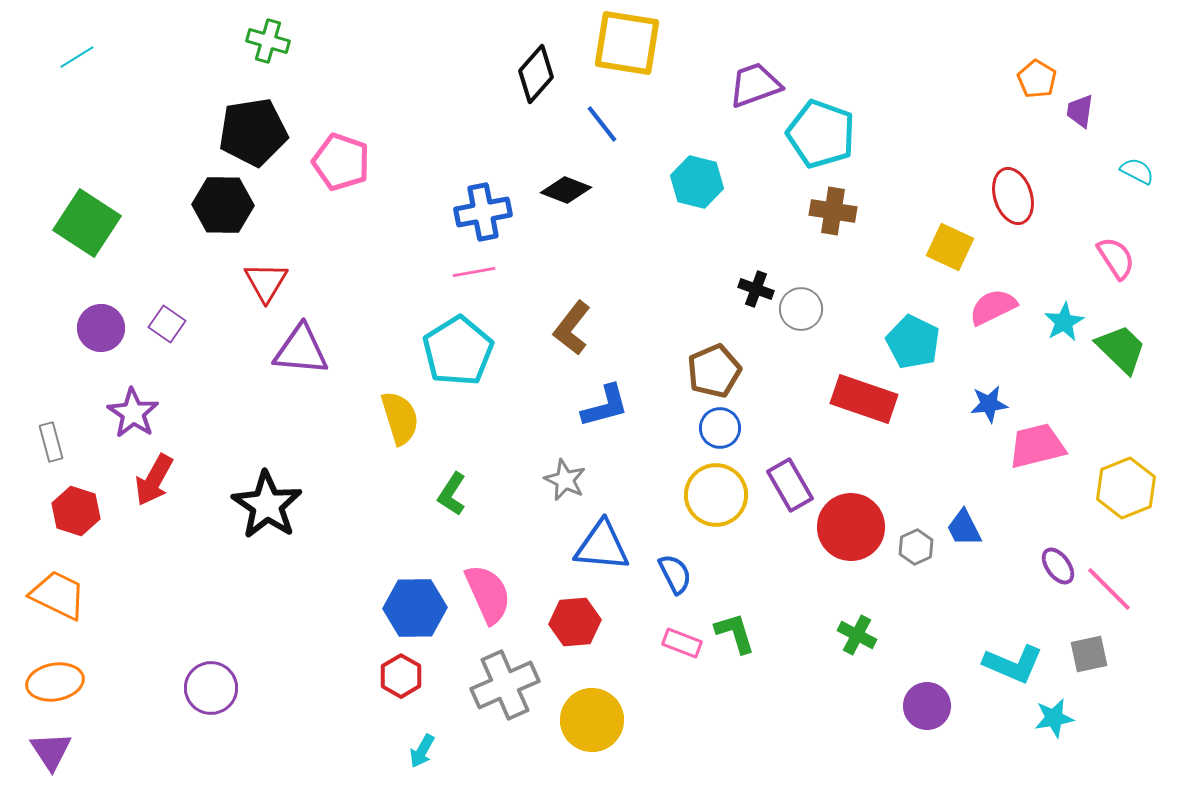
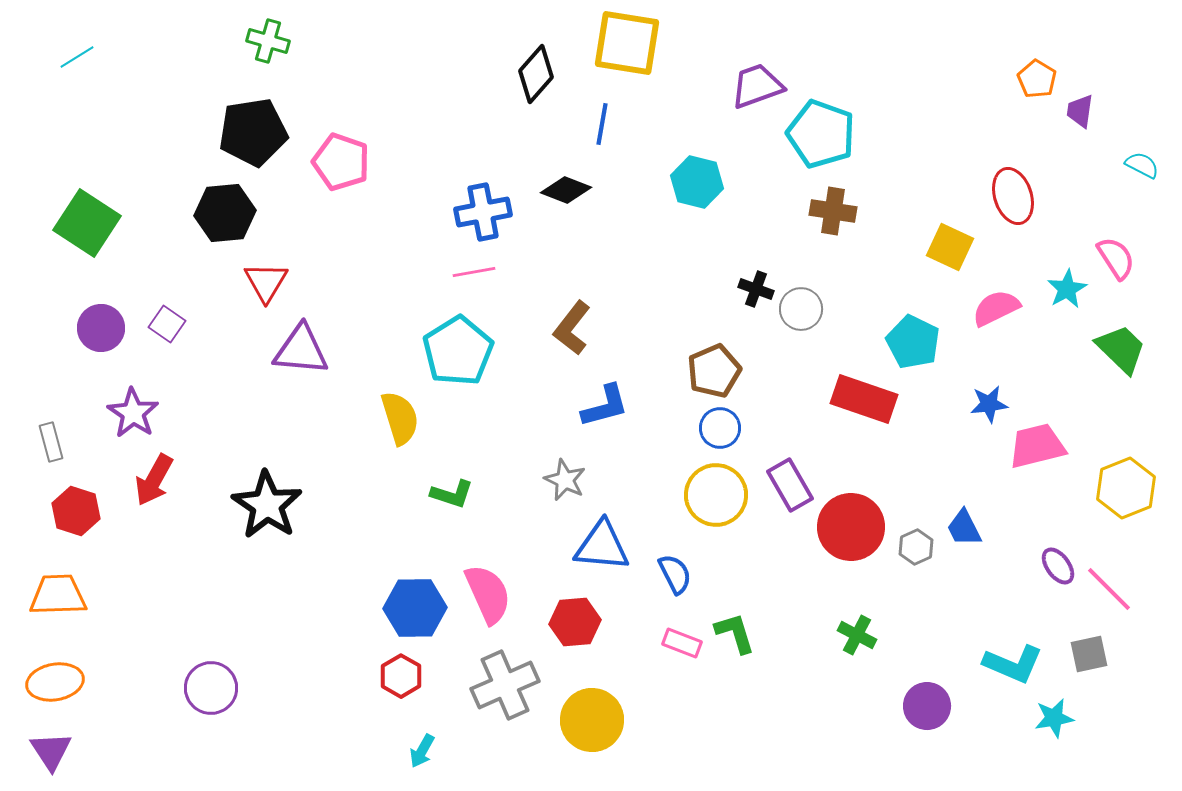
purple trapezoid at (755, 85): moved 2 px right, 1 px down
blue line at (602, 124): rotated 48 degrees clockwise
cyan semicircle at (1137, 171): moved 5 px right, 6 px up
black hexagon at (223, 205): moved 2 px right, 8 px down; rotated 6 degrees counterclockwise
pink semicircle at (993, 307): moved 3 px right, 1 px down
cyan star at (1064, 322): moved 3 px right, 33 px up
green L-shape at (452, 494): rotated 105 degrees counterclockwise
orange trapezoid at (58, 595): rotated 28 degrees counterclockwise
